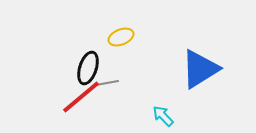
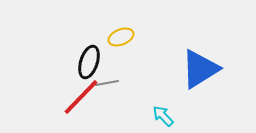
black ellipse: moved 1 px right, 6 px up
red line: rotated 6 degrees counterclockwise
